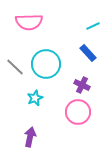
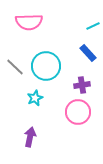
cyan circle: moved 2 px down
purple cross: rotated 35 degrees counterclockwise
